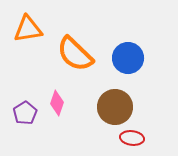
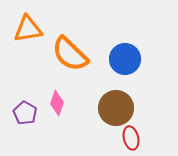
orange semicircle: moved 5 px left
blue circle: moved 3 px left, 1 px down
brown circle: moved 1 px right, 1 px down
purple pentagon: rotated 10 degrees counterclockwise
red ellipse: moved 1 px left; rotated 70 degrees clockwise
